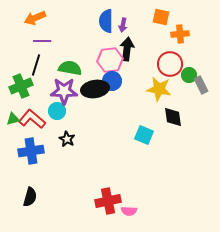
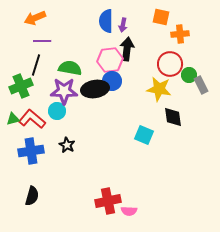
black star: moved 6 px down
black semicircle: moved 2 px right, 1 px up
